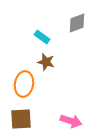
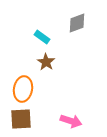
brown star: rotated 18 degrees clockwise
orange ellipse: moved 1 px left, 5 px down
